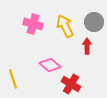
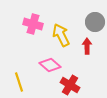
gray circle: moved 1 px right
yellow arrow: moved 4 px left, 9 px down
yellow line: moved 6 px right, 3 px down
red cross: moved 1 px left, 1 px down
